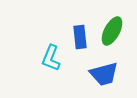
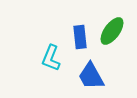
green ellipse: rotated 8 degrees clockwise
blue trapezoid: moved 13 px left, 2 px down; rotated 76 degrees clockwise
